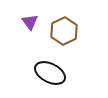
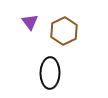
black ellipse: rotated 64 degrees clockwise
